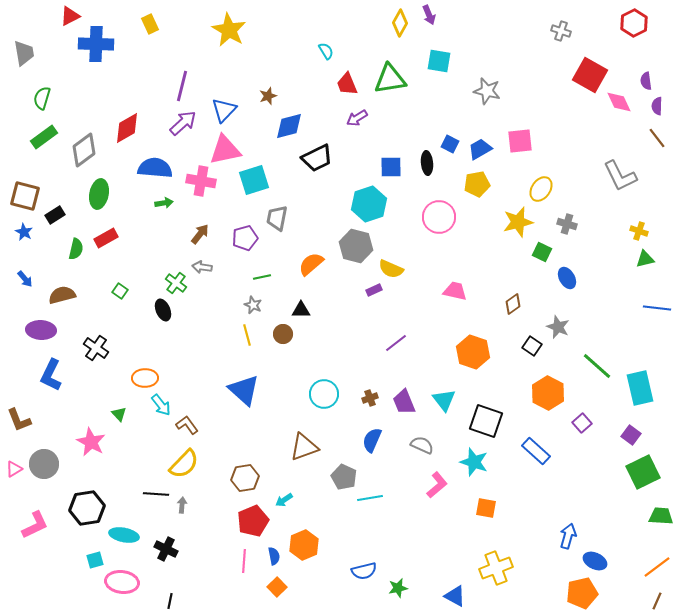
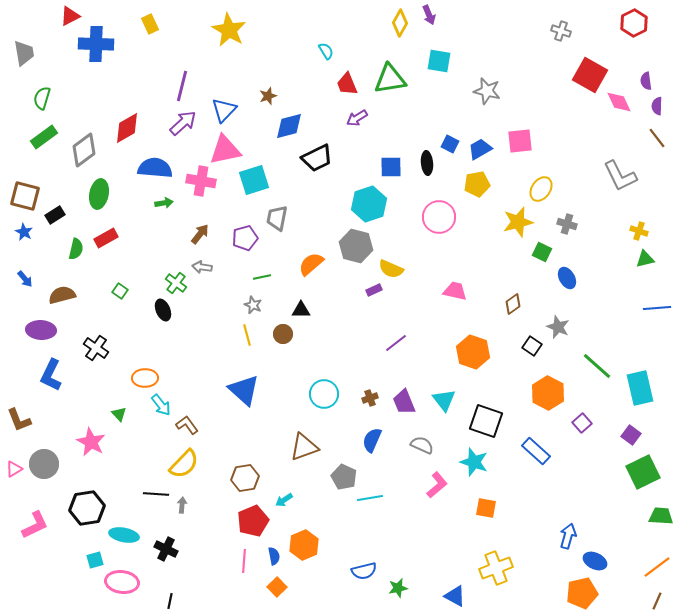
blue line at (657, 308): rotated 12 degrees counterclockwise
